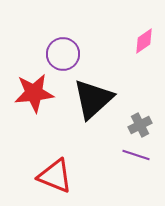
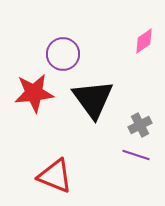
black triangle: rotated 24 degrees counterclockwise
